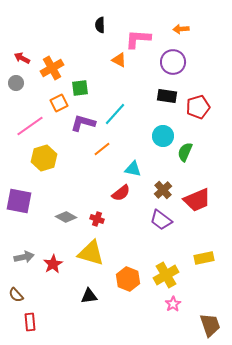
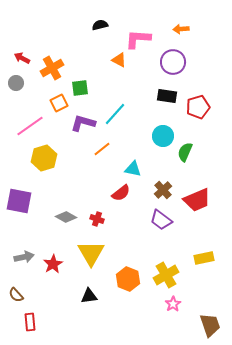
black semicircle: rotated 77 degrees clockwise
yellow triangle: rotated 44 degrees clockwise
